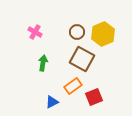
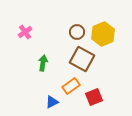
pink cross: moved 10 px left; rotated 24 degrees clockwise
orange rectangle: moved 2 px left
